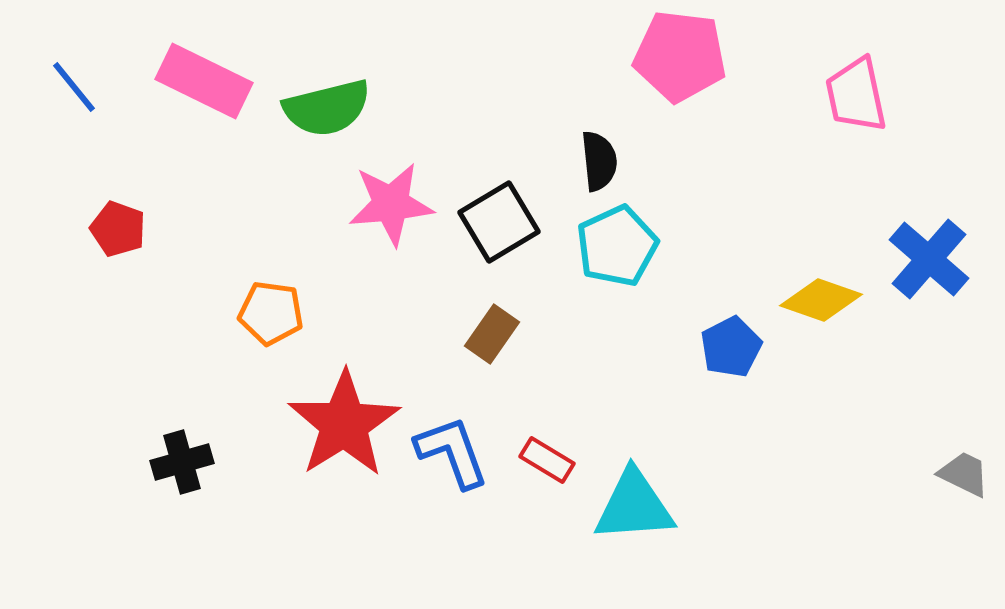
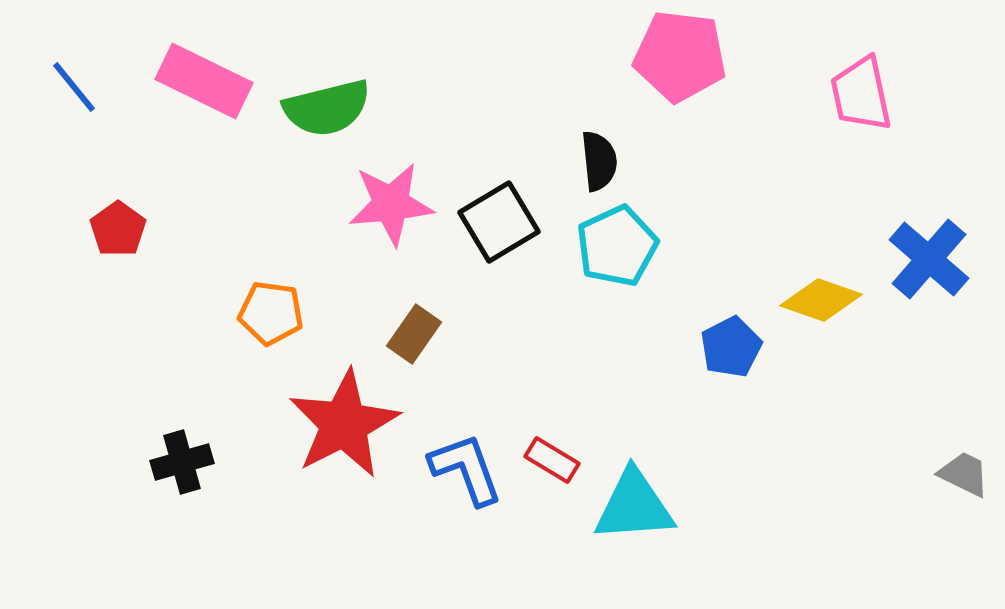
pink trapezoid: moved 5 px right, 1 px up
red pentagon: rotated 16 degrees clockwise
brown rectangle: moved 78 px left
red star: rotated 5 degrees clockwise
blue L-shape: moved 14 px right, 17 px down
red rectangle: moved 5 px right
